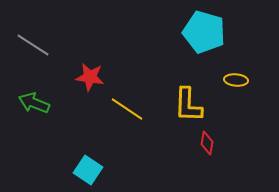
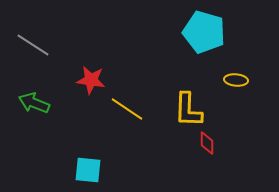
red star: moved 1 px right, 3 px down
yellow L-shape: moved 5 px down
red diamond: rotated 10 degrees counterclockwise
cyan square: rotated 28 degrees counterclockwise
